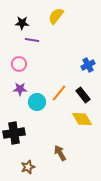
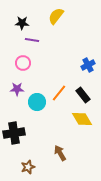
pink circle: moved 4 px right, 1 px up
purple star: moved 3 px left
